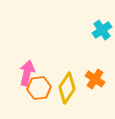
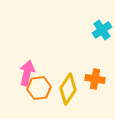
orange cross: rotated 24 degrees counterclockwise
yellow diamond: moved 1 px right, 1 px down
